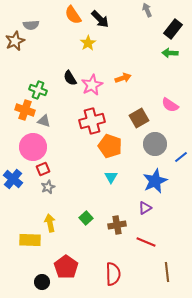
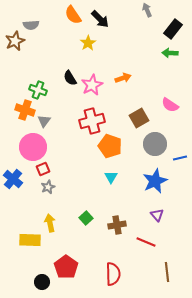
gray triangle: rotated 48 degrees clockwise
blue line: moved 1 px left, 1 px down; rotated 24 degrees clockwise
purple triangle: moved 12 px right, 7 px down; rotated 40 degrees counterclockwise
